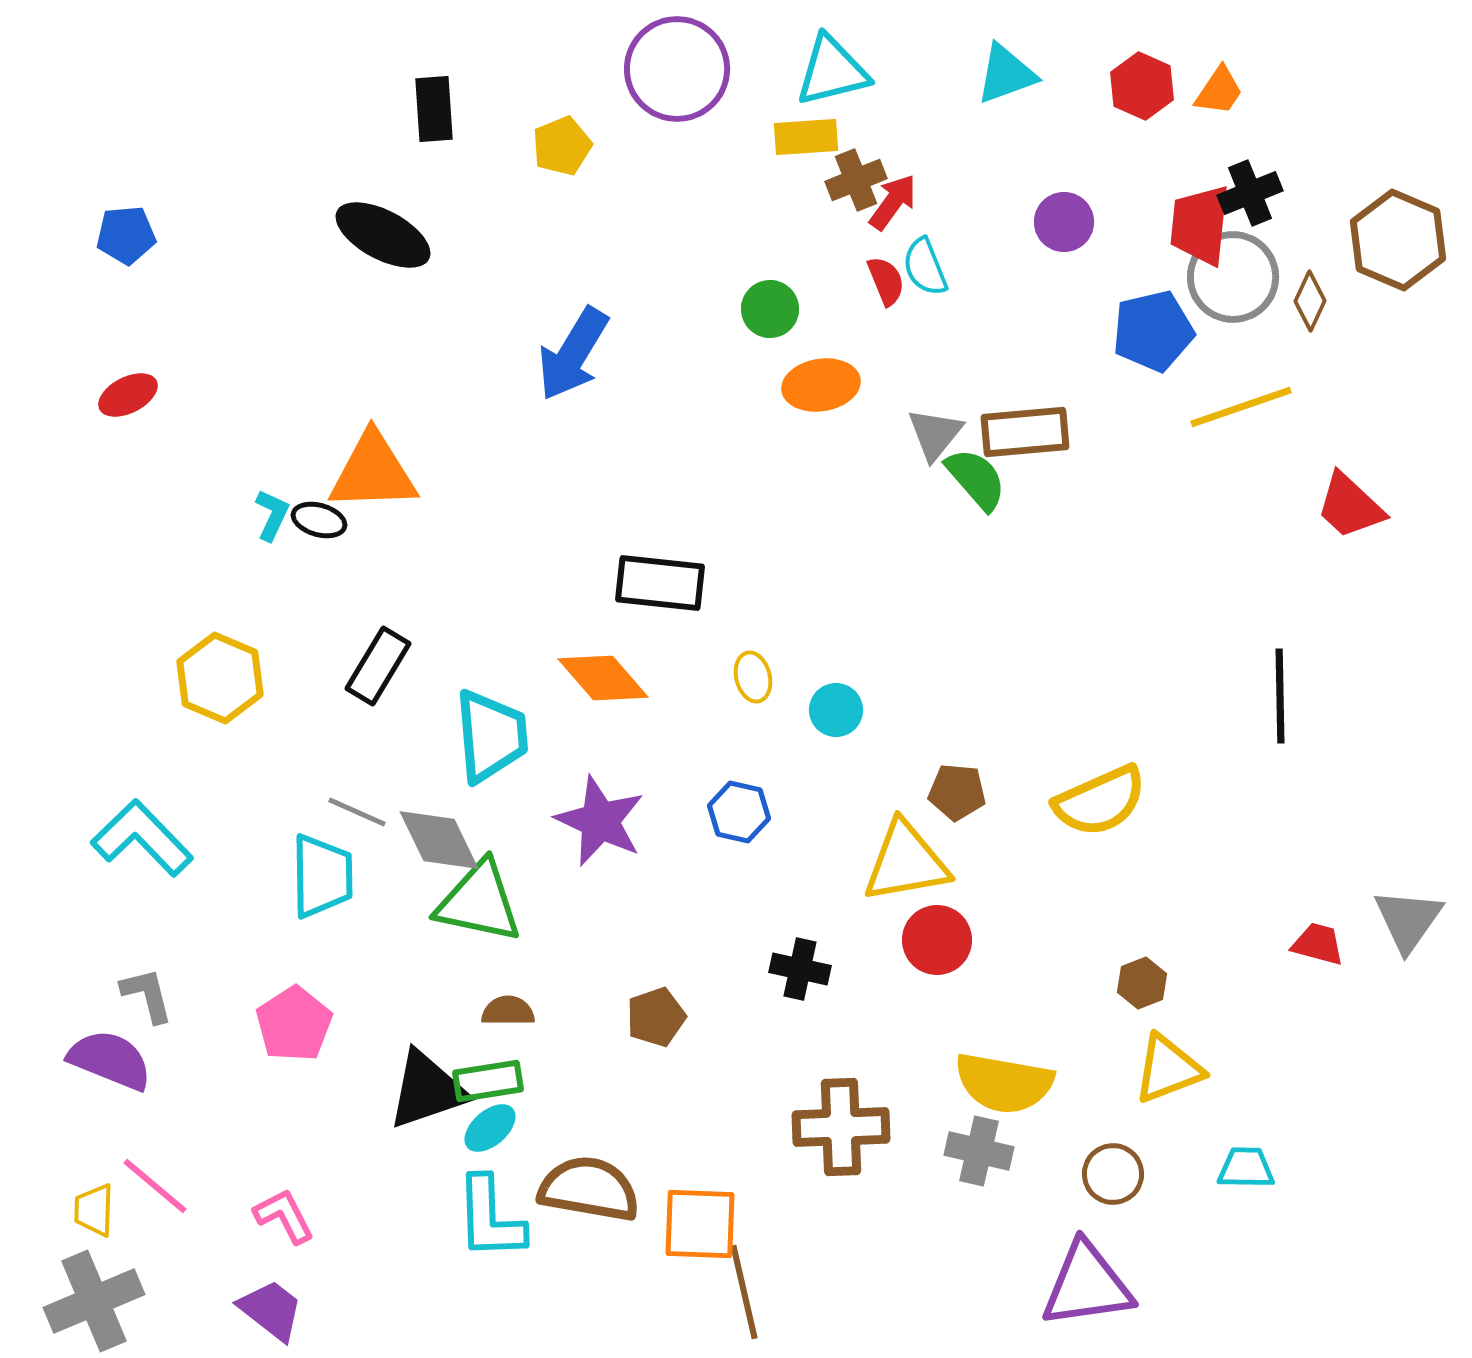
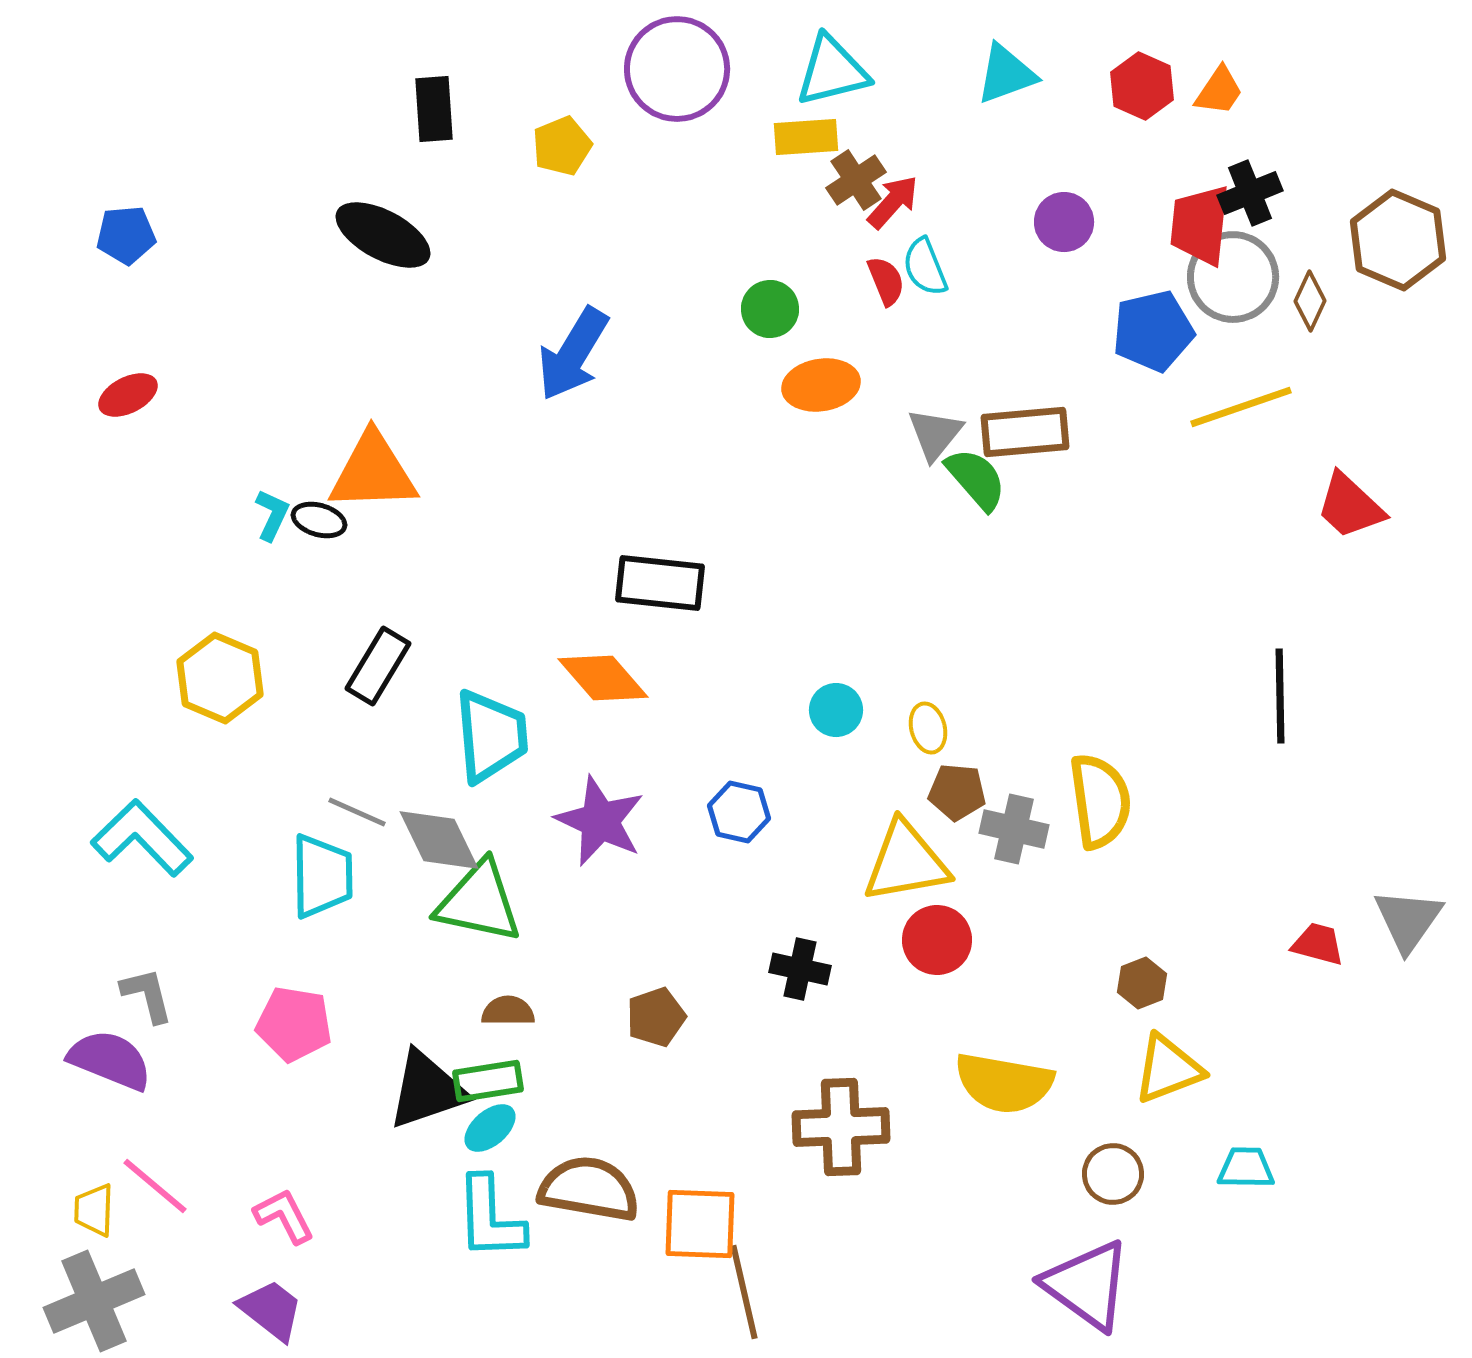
brown cross at (856, 180): rotated 12 degrees counterclockwise
red arrow at (893, 202): rotated 6 degrees clockwise
yellow ellipse at (753, 677): moved 175 px right, 51 px down
yellow semicircle at (1100, 801): rotated 74 degrees counterclockwise
pink pentagon at (294, 1024): rotated 30 degrees counterclockwise
gray cross at (979, 1151): moved 35 px right, 322 px up
purple triangle at (1087, 1285): rotated 44 degrees clockwise
